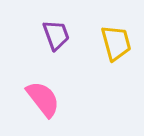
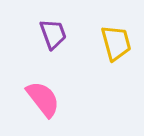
purple trapezoid: moved 3 px left, 1 px up
